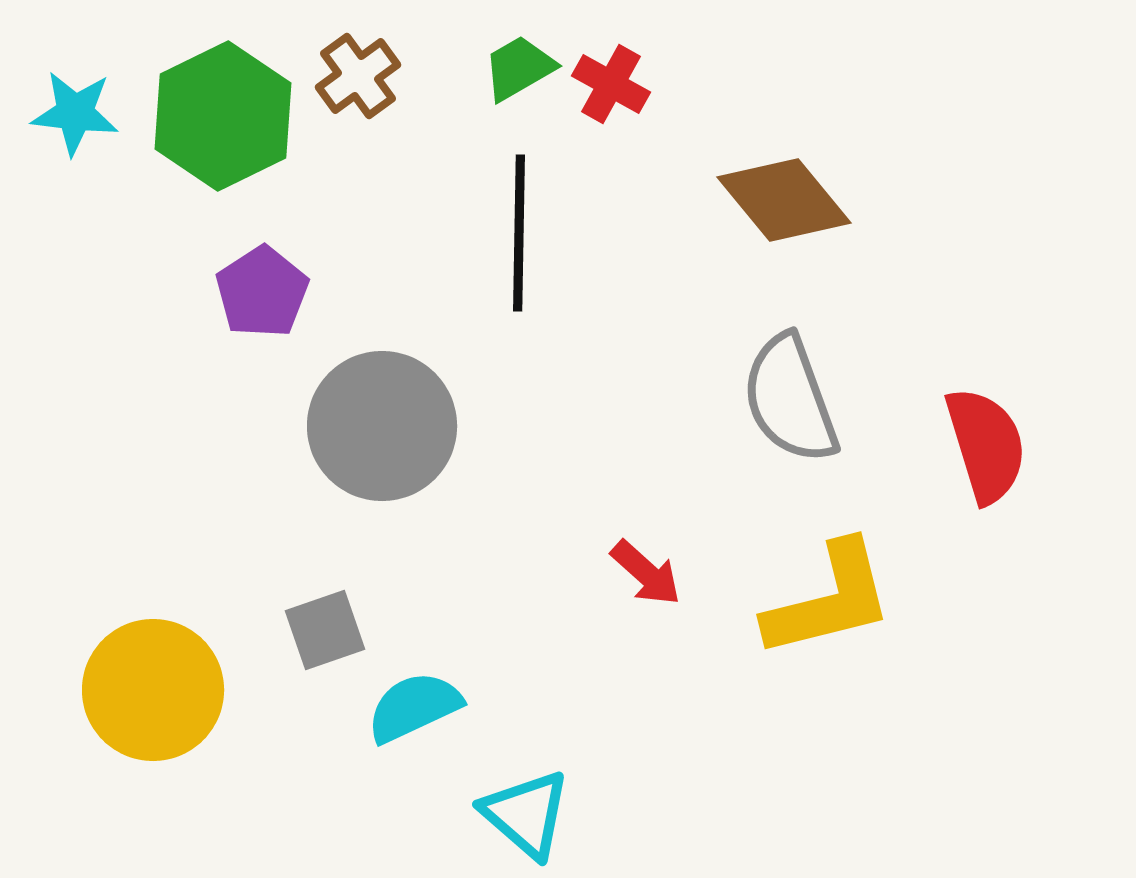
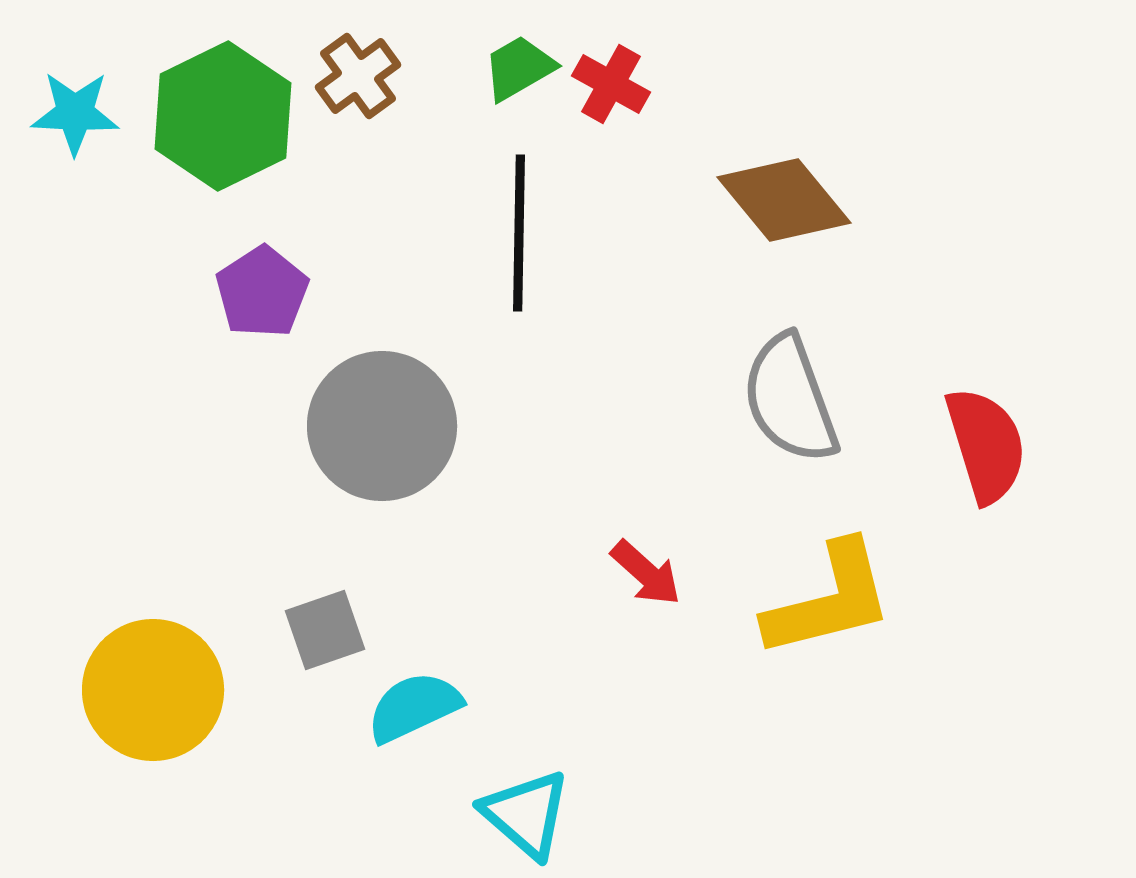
cyan star: rotated 4 degrees counterclockwise
